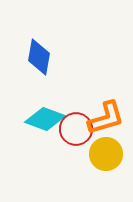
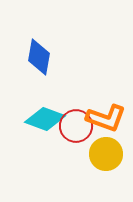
orange L-shape: rotated 36 degrees clockwise
red circle: moved 3 px up
